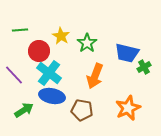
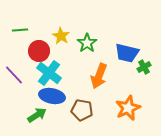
orange arrow: moved 4 px right
green arrow: moved 13 px right, 5 px down
